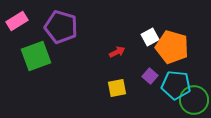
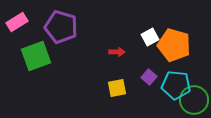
pink rectangle: moved 1 px down
orange pentagon: moved 2 px right, 2 px up
red arrow: rotated 28 degrees clockwise
purple square: moved 1 px left, 1 px down
